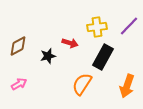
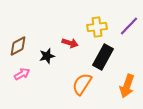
black star: moved 1 px left
pink arrow: moved 3 px right, 10 px up
